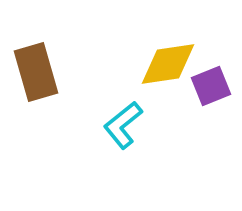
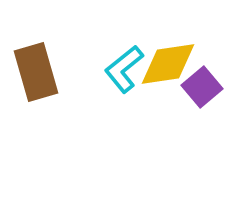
purple square: moved 9 px left, 1 px down; rotated 18 degrees counterclockwise
cyan L-shape: moved 1 px right, 56 px up
